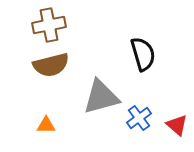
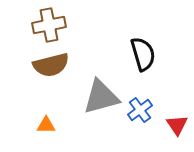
blue cross: moved 1 px right, 8 px up
red triangle: rotated 15 degrees clockwise
